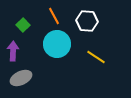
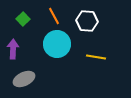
green square: moved 6 px up
purple arrow: moved 2 px up
yellow line: rotated 24 degrees counterclockwise
gray ellipse: moved 3 px right, 1 px down
